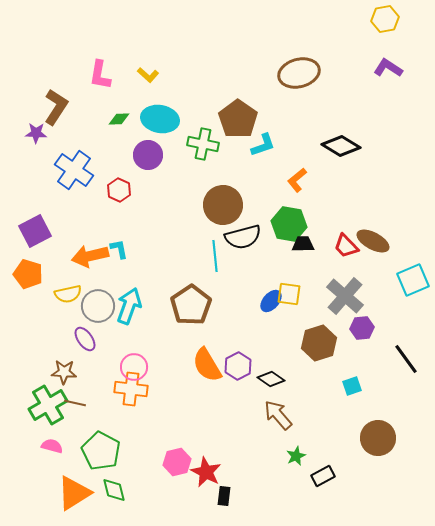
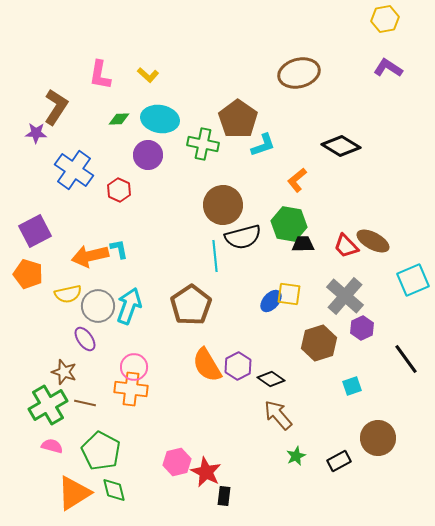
purple hexagon at (362, 328): rotated 20 degrees counterclockwise
brown star at (64, 372): rotated 15 degrees clockwise
brown line at (75, 403): moved 10 px right
black rectangle at (323, 476): moved 16 px right, 15 px up
